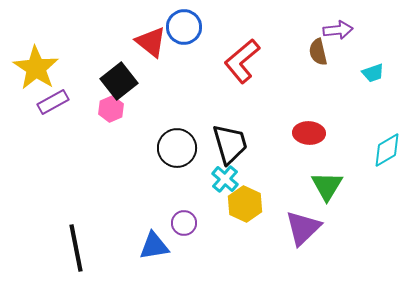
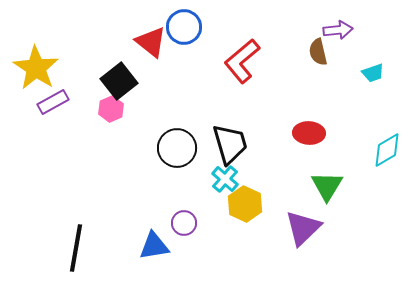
black line: rotated 21 degrees clockwise
